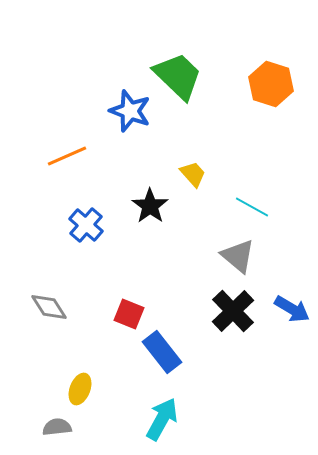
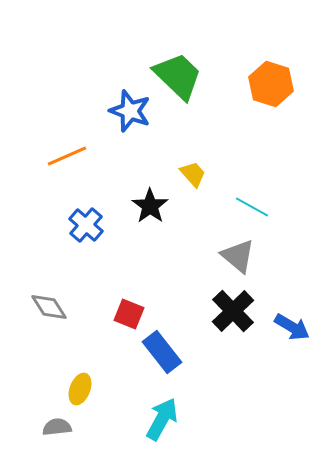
blue arrow: moved 18 px down
